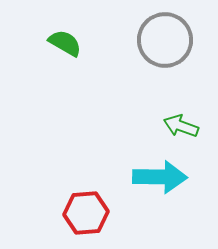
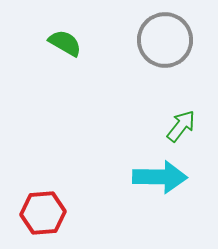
green arrow: rotated 108 degrees clockwise
red hexagon: moved 43 px left
